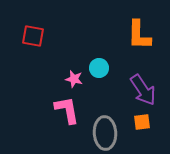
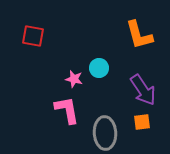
orange L-shape: rotated 16 degrees counterclockwise
